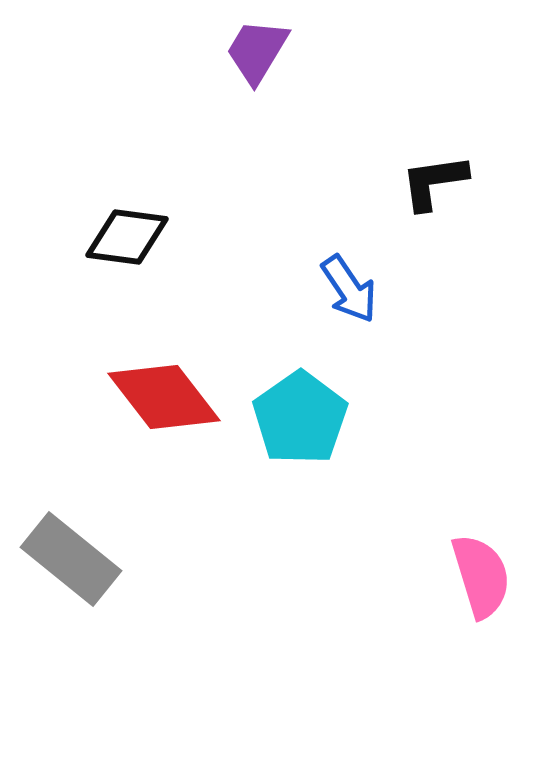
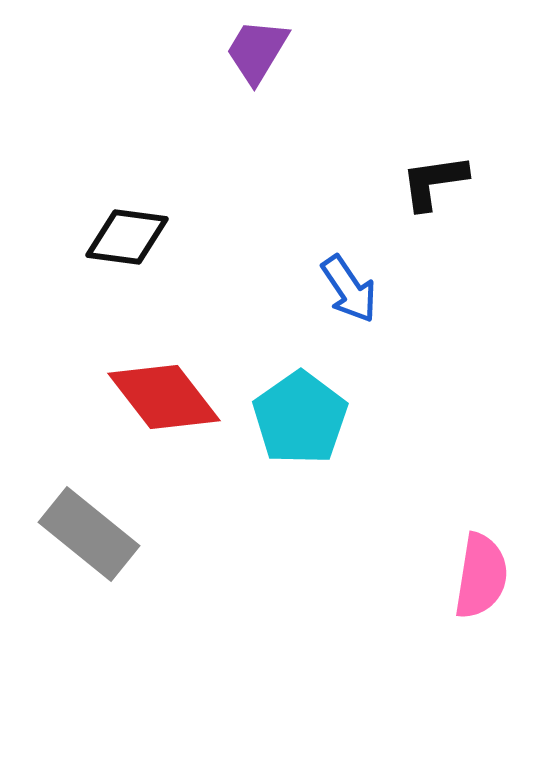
gray rectangle: moved 18 px right, 25 px up
pink semicircle: rotated 26 degrees clockwise
